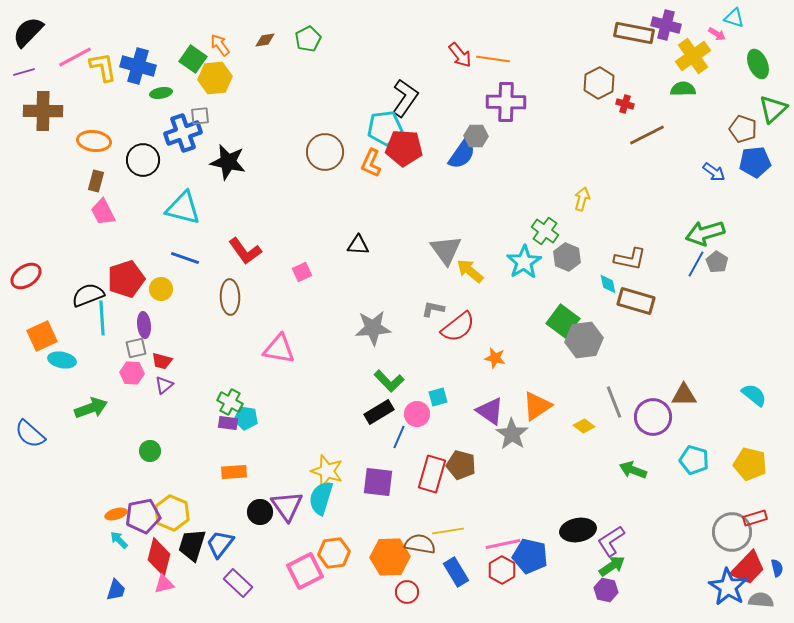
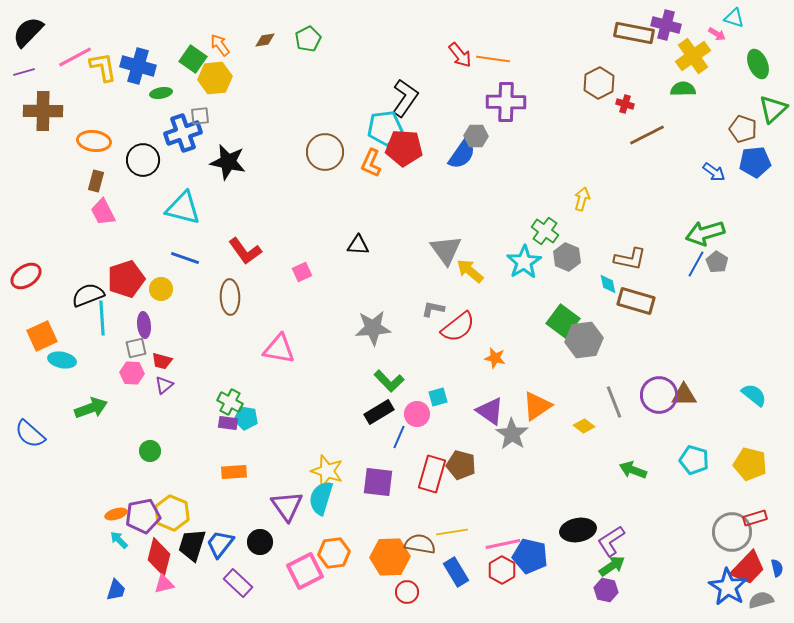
purple circle at (653, 417): moved 6 px right, 22 px up
black circle at (260, 512): moved 30 px down
yellow line at (448, 531): moved 4 px right, 1 px down
gray semicircle at (761, 600): rotated 20 degrees counterclockwise
